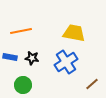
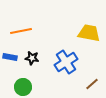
yellow trapezoid: moved 15 px right
green circle: moved 2 px down
